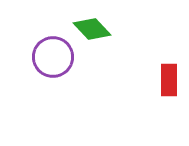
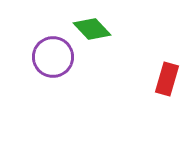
red rectangle: moved 2 px left, 1 px up; rotated 16 degrees clockwise
